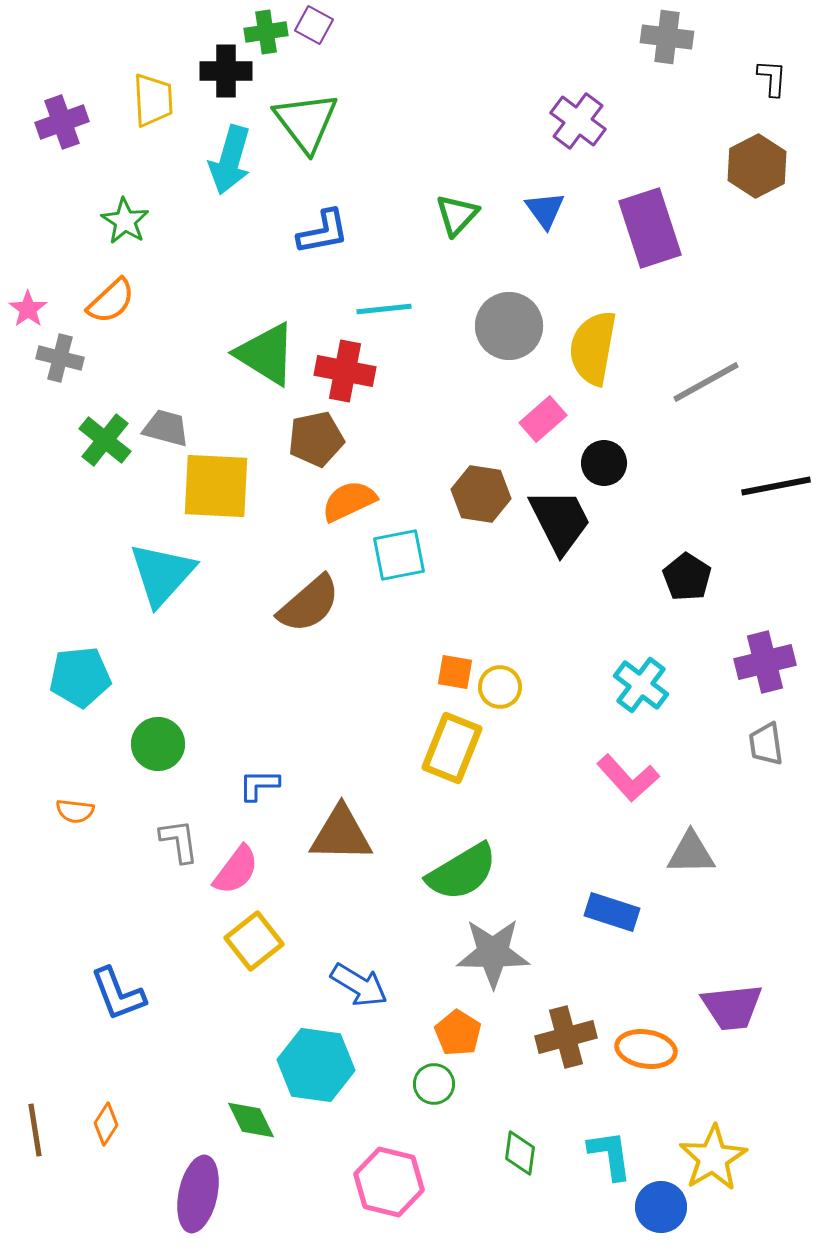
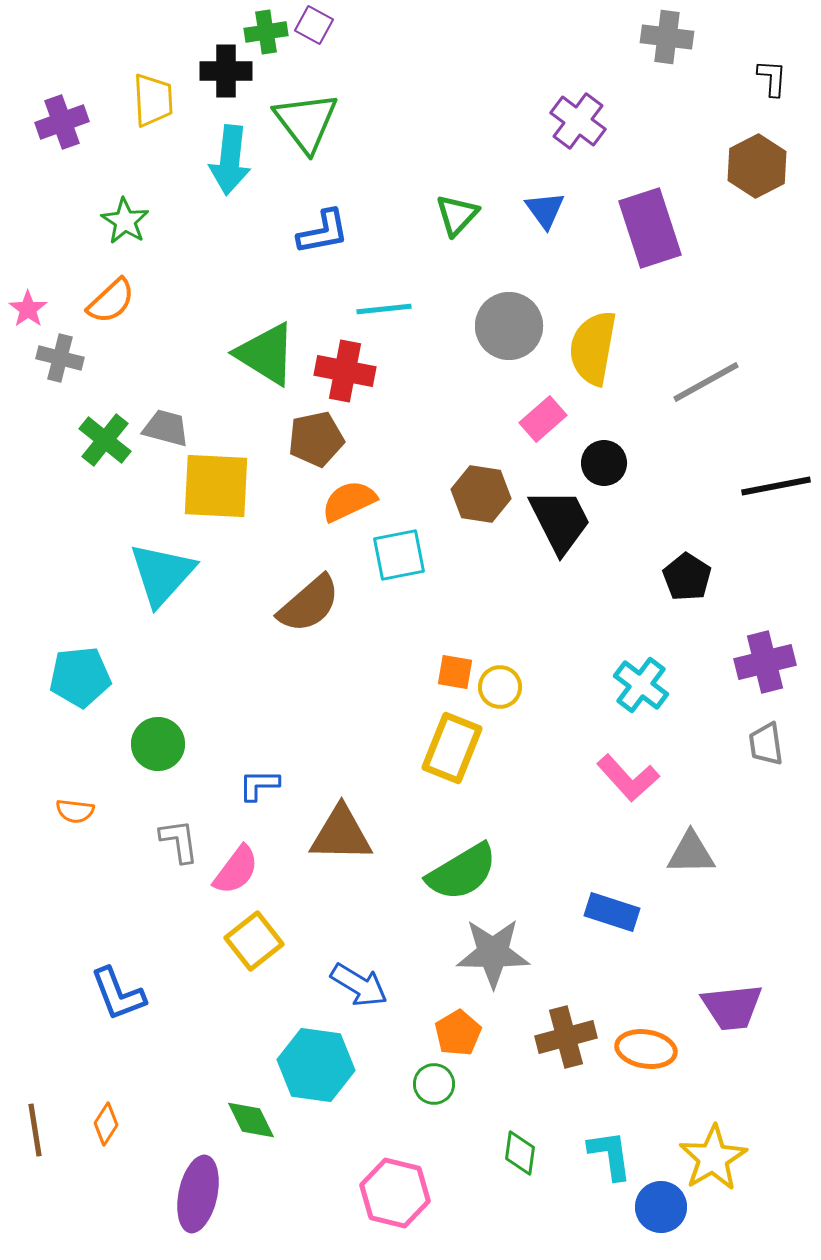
cyan arrow at (230, 160): rotated 10 degrees counterclockwise
orange pentagon at (458, 1033): rotated 9 degrees clockwise
pink hexagon at (389, 1182): moved 6 px right, 11 px down
